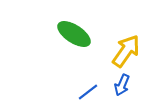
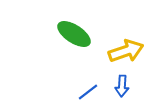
yellow arrow: rotated 36 degrees clockwise
blue arrow: moved 1 px down; rotated 20 degrees counterclockwise
